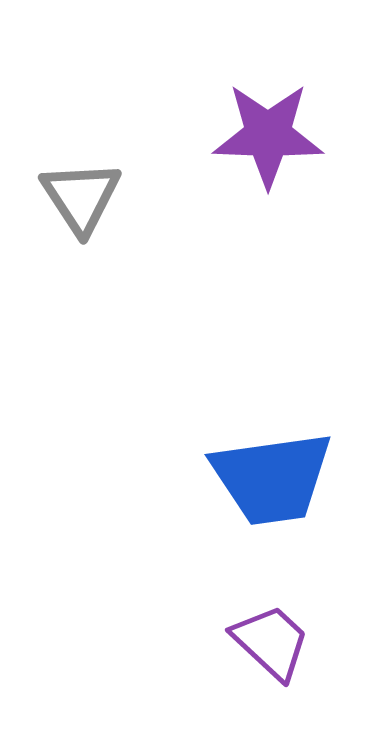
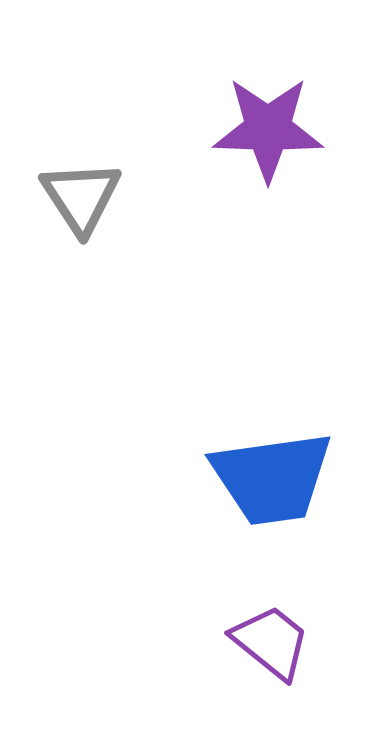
purple star: moved 6 px up
purple trapezoid: rotated 4 degrees counterclockwise
